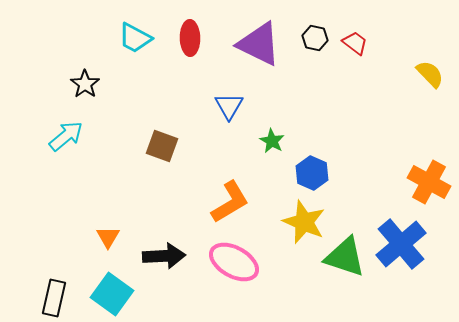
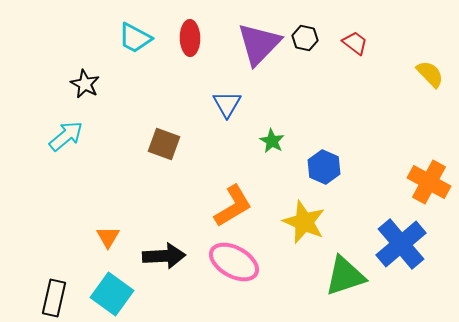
black hexagon: moved 10 px left
purple triangle: rotated 48 degrees clockwise
black star: rotated 8 degrees counterclockwise
blue triangle: moved 2 px left, 2 px up
brown square: moved 2 px right, 2 px up
blue hexagon: moved 12 px right, 6 px up
orange L-shape: moved 3 px right, 4 px down
green triangle: moved 19 px down; rotated 36 degrees counterclockwise
